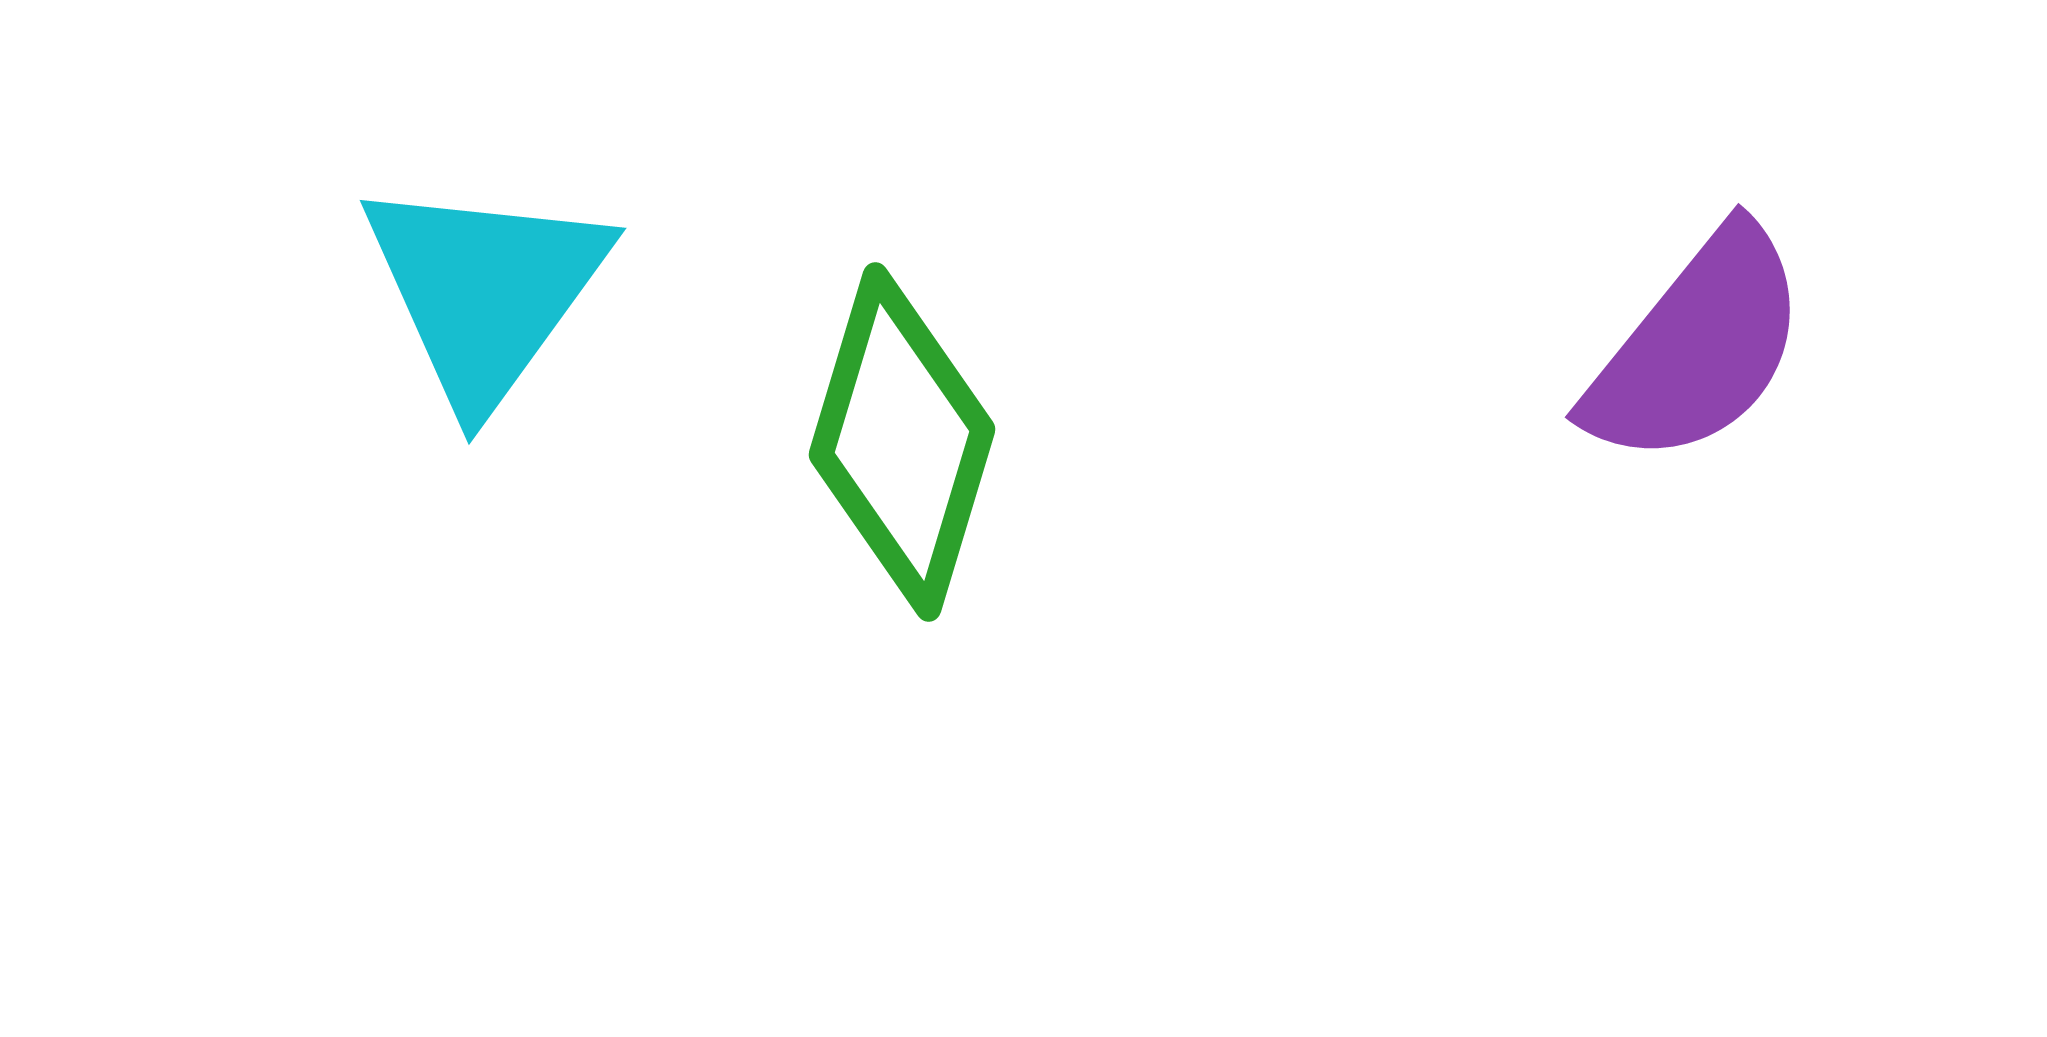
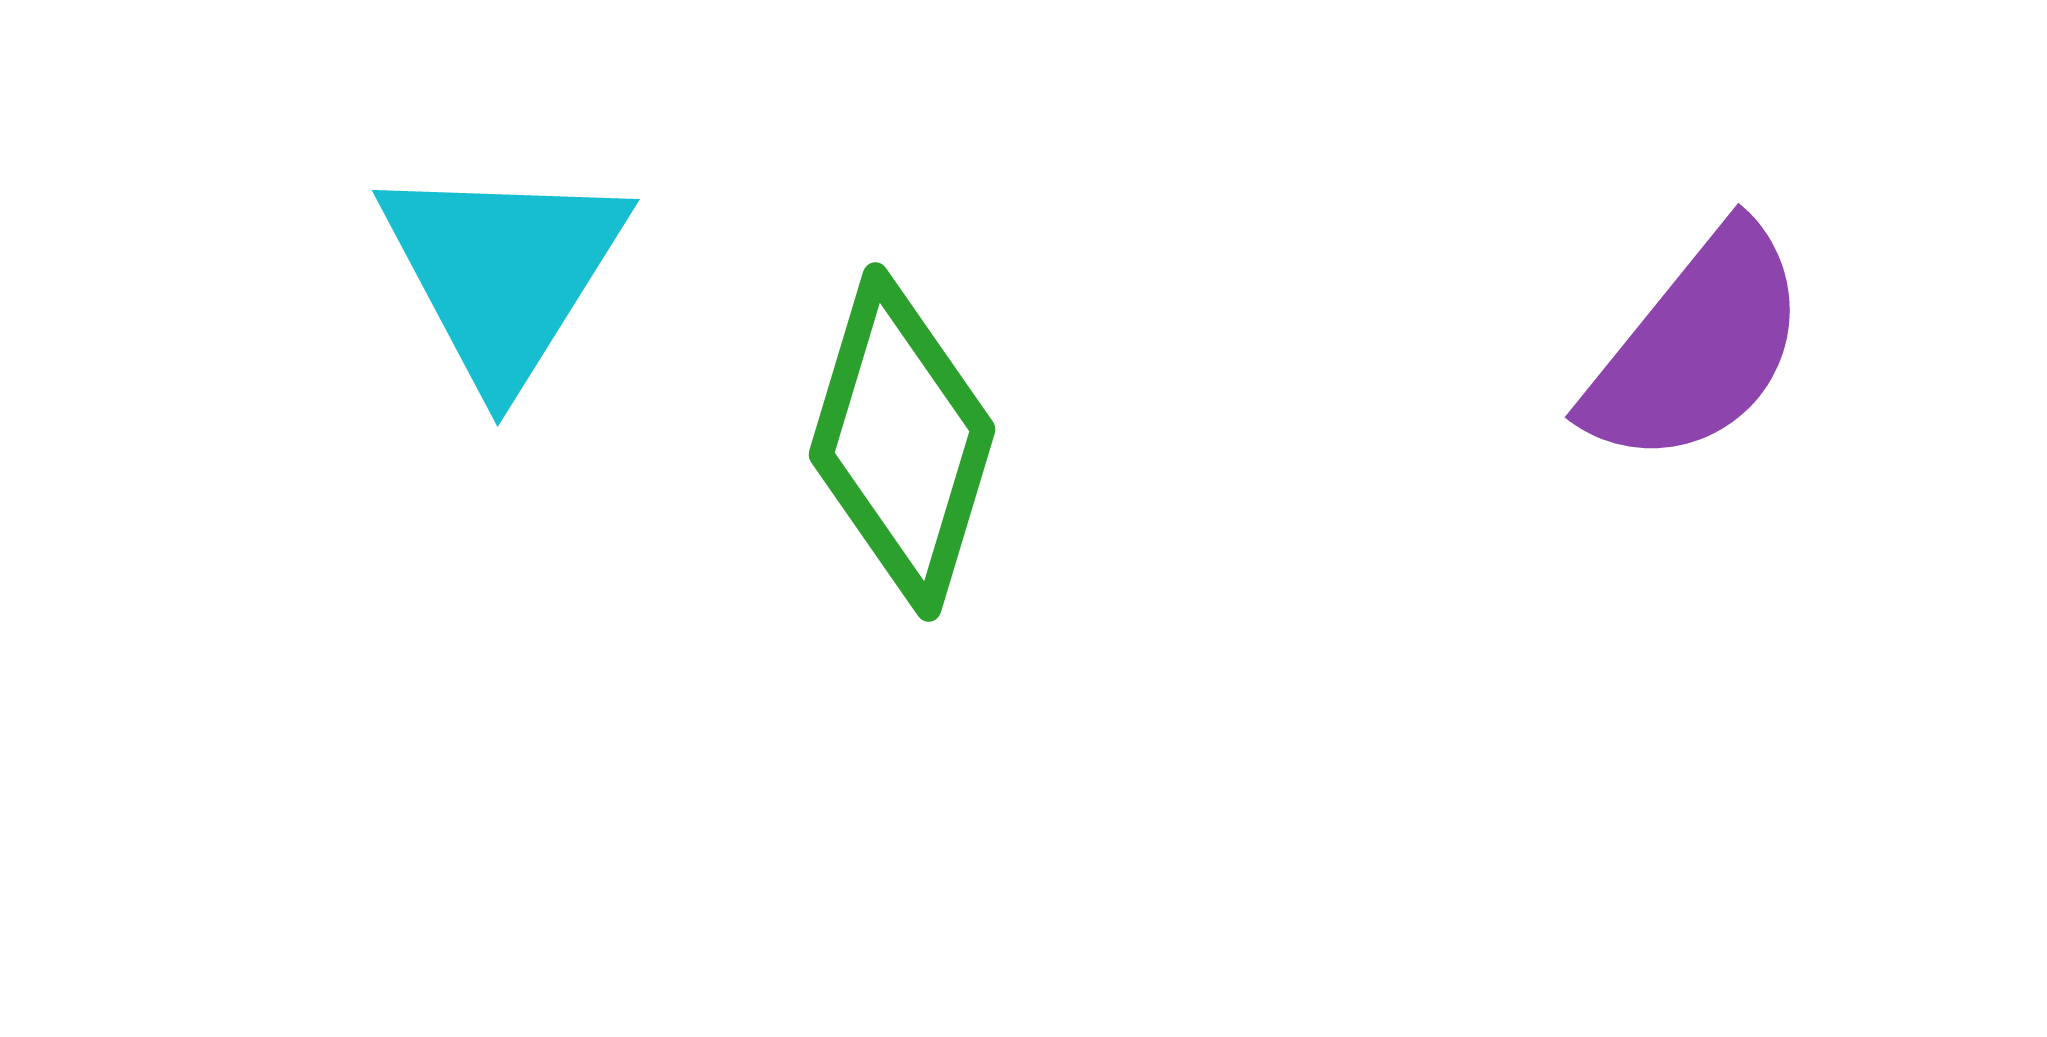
cyan triangle: moved 18 px right, 19 px up; rotated 4 degrees counterclockwise
